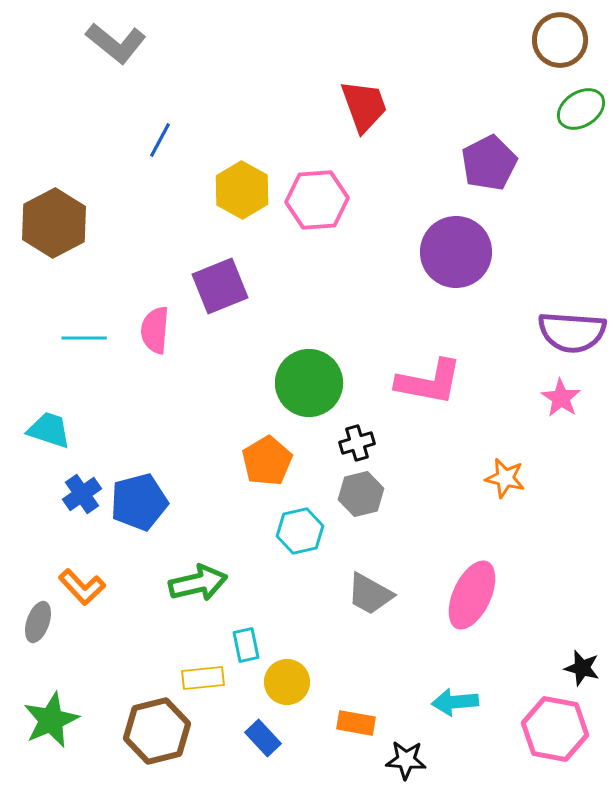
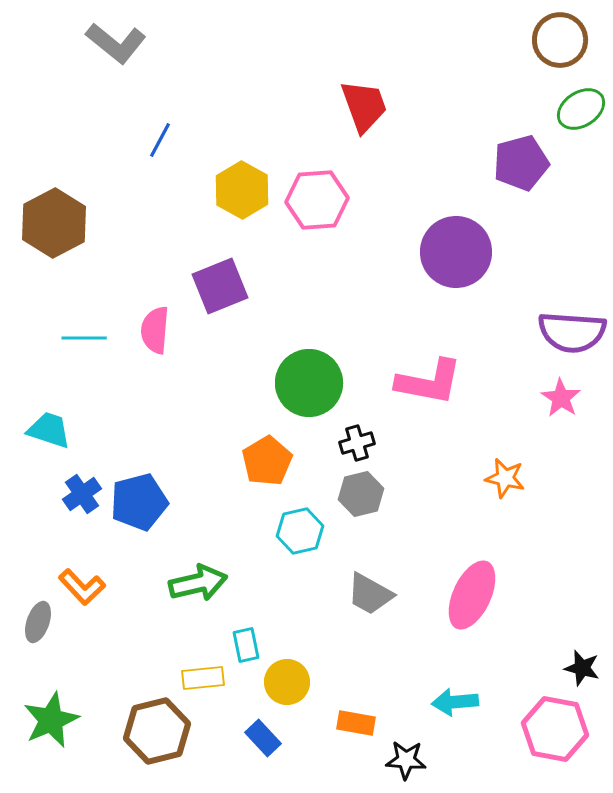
purple pentagon at (489, 163): moved 32 px right; rotated 12 degrees clockwise
